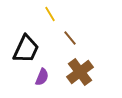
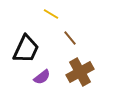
yellow line: moved 1 px right; rotated 28 degrees counterclockwise
brown cross: rotated 8 degrees clockwise
purple semicircle: rotated 30 degrees clockwise
